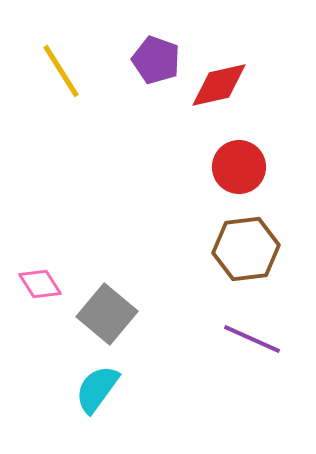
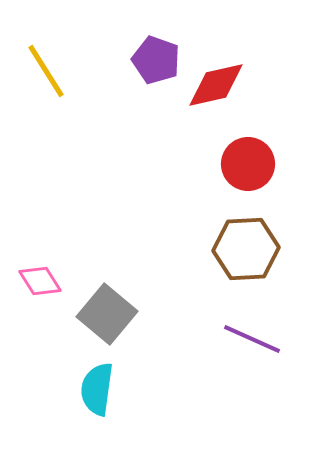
yellow line: moved 15 px left
red diamond: moved 3 px left
red circle: moved 9 px right, 3 px up
brown hexagon: rotated 4 degrees clockwise
pink diamond: moved 3 px up
cyan semicircle: rotated 28 degrees counterclockwise
